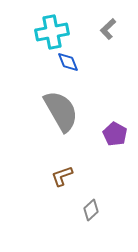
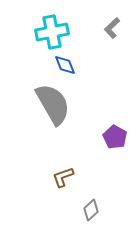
gray L-shape: moved 4 px right, 1 px up
blue diamond: moved 3 px left, 3 px down
gray semicircle: moved 8 px left, 7 px up
purple pentagon: moved 3 px down
brown L-shape: moved 1 px right, 1 px down
